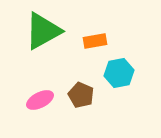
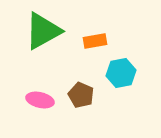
cyan hexagon: moved 2 px right
pink ellipse: rotated 40 degrees clockwise
